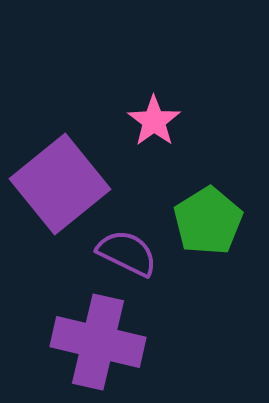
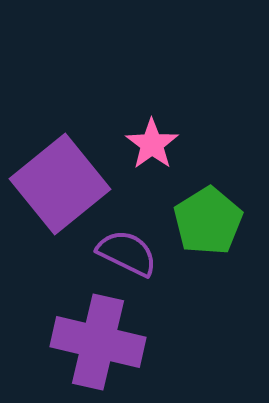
pink star: moved 2 px left, 23 px down
